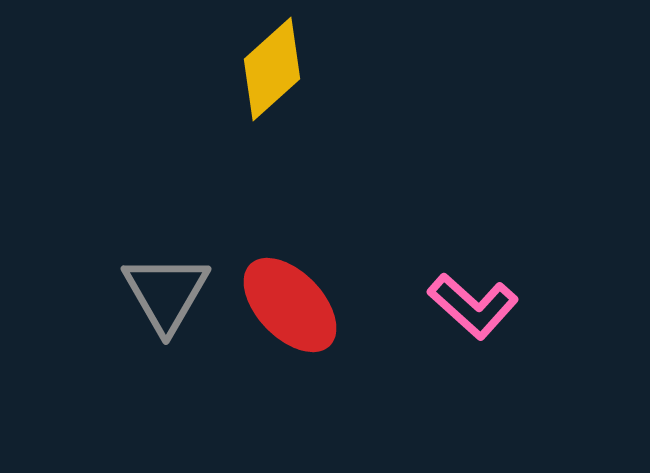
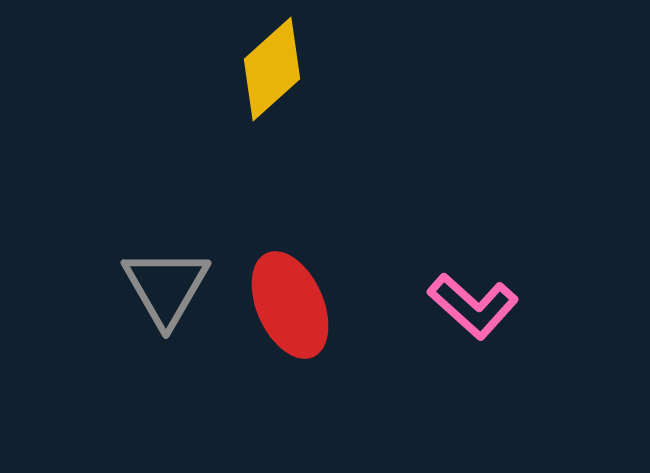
gray triangle: moved 6 px up
red ellipse: rotated 20 degrees clockwise
